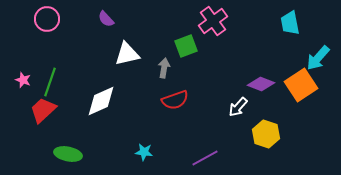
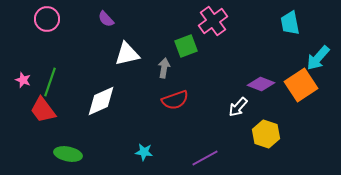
red trapezoid: rotated 84 degrees counterclockwise
